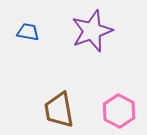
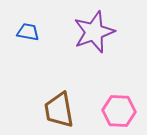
purple star: moved 2 px right, 1 px down
pink hexagon: rotated 24 degrees counterclockwise
